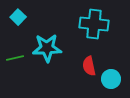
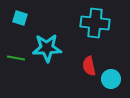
cyan square: moved 2 px right, 1 px down; rotated 28 degrees counterclockwise
cyan cross: moved 1 px right, 1 px up
green line: moved 1 px right; rotated 24 degrees clockwise
